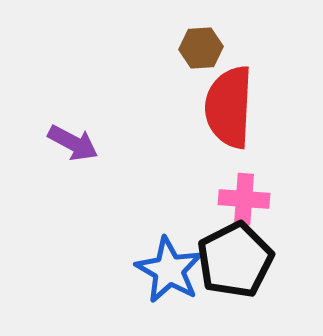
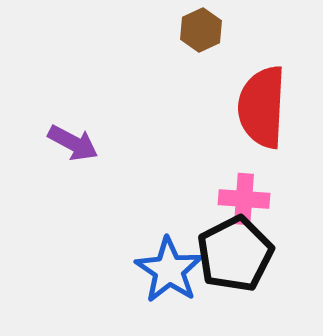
brown hexagon: moved 18 px up; rotated 21 degrees counterclockwise
red semicircle: moved 33 px right
black pentagon: moved 6 px up
blue star: rotated 4 degrees clockwise
